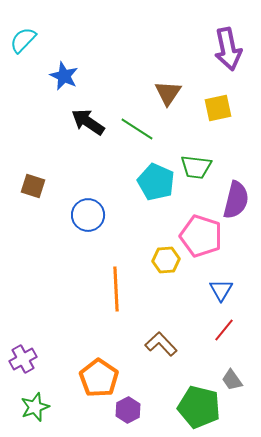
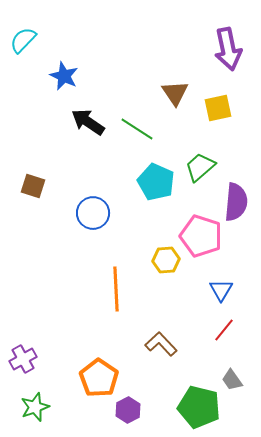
brown triangle: moved 7 px right; rotated 8 degrees counterclockwise
green trapezoid: moved 4 px right; rotated 132 degrees clockwise
purple semicircle: moved 2 px down; rotated 9 degrees counterclockwise
blue circle: moved 5 px right, 2 px up
